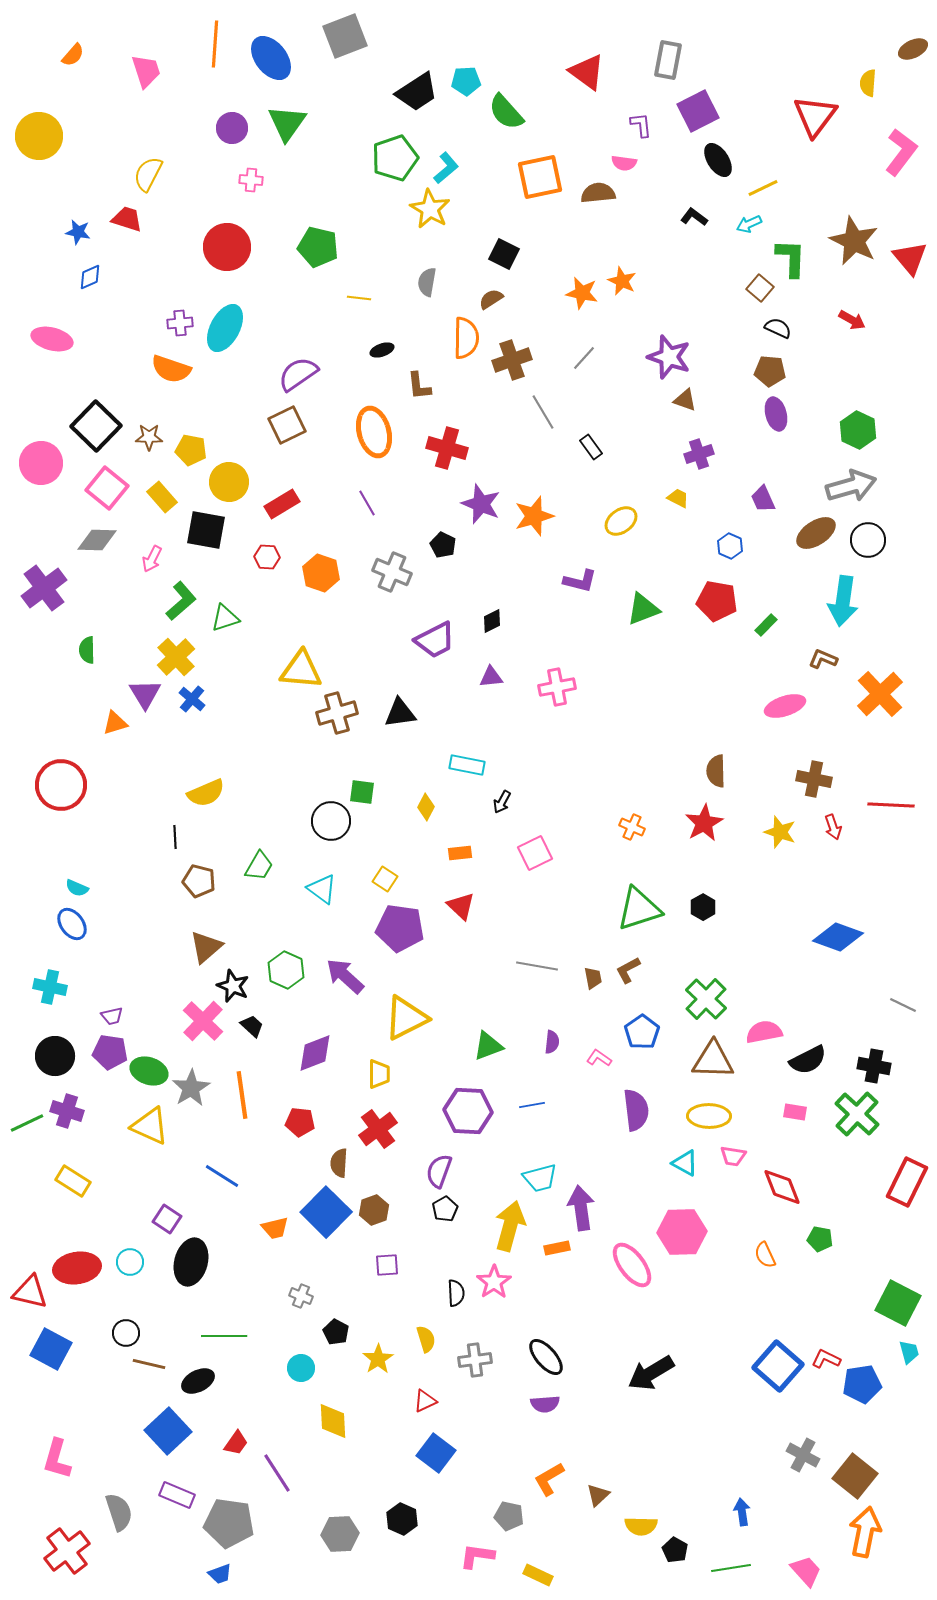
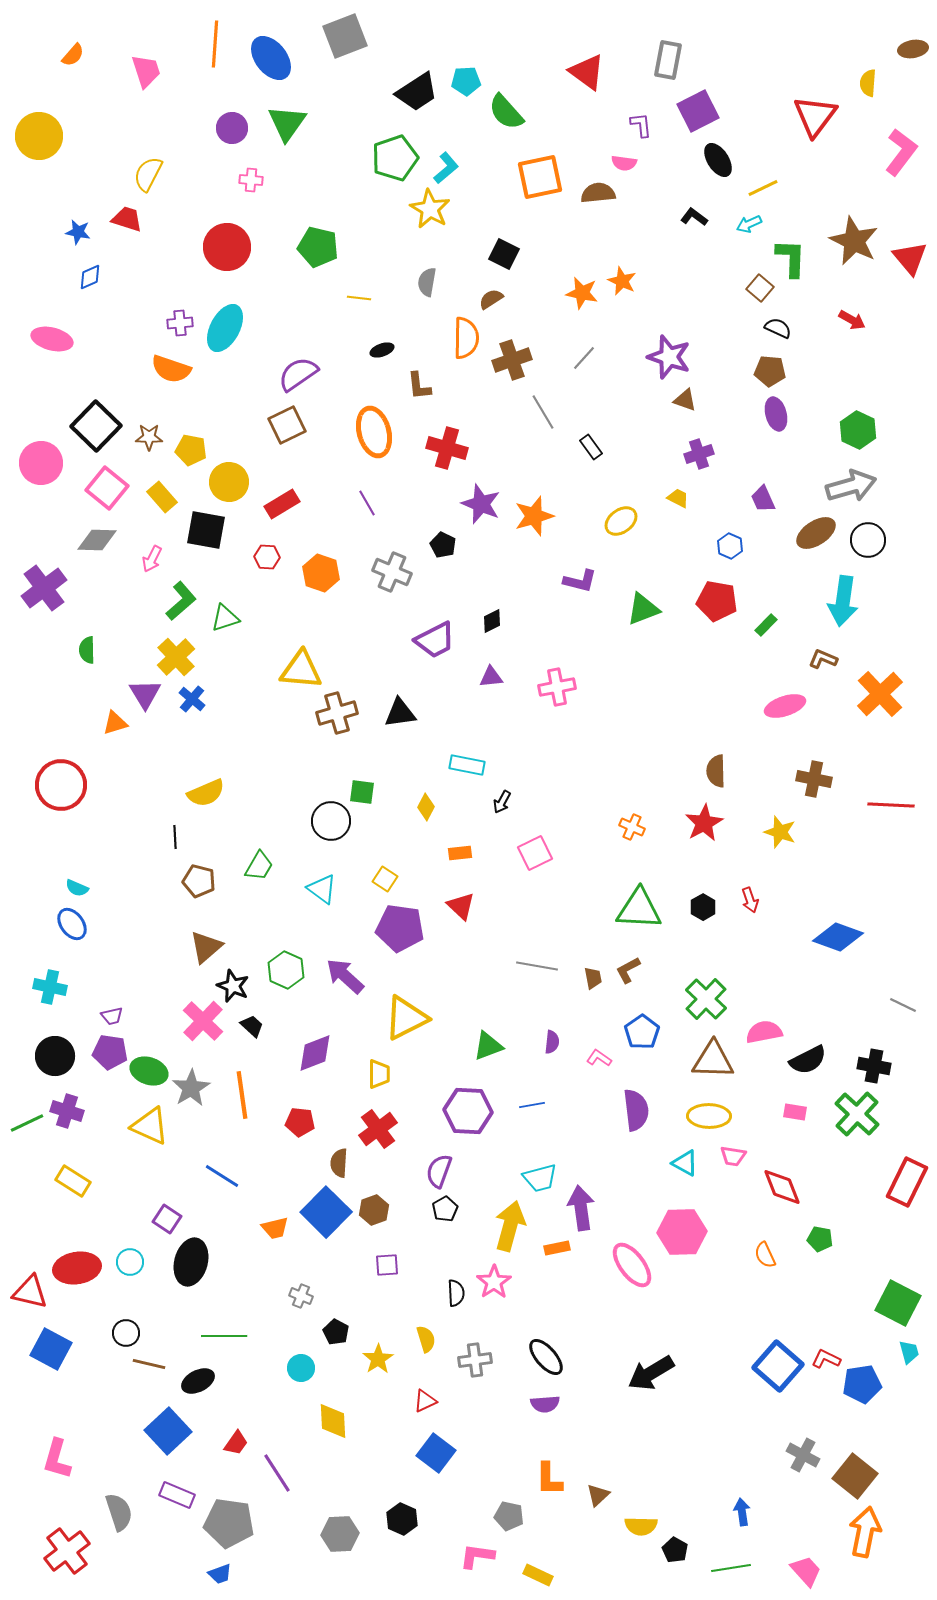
brown ellipse at (913, 49): rotated 16 degrees clockwise
red arrow at (833, 827): moved 83 px left, 73 px down
green triangle at (639, 909): rotated 21 degrees clockwise
orange L-shape at (549, 1479): rotated 60 degrees counterclockwise
